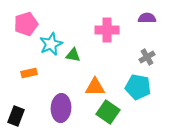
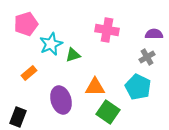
purple semicircle: moved 7 px right, 16 px down
pink cross: rotated 10 degrees clockwise
green triangle: rotated 28 degrees counterclockwise
orange rectangle: rotated 28 degrees counterclockwise
cyan pentagon: rotated 15 degrees clockwise
purple ellipse: moved 8 px up; rotated 20 degrees counterclockwise
black rectangle: moved 2 px right, 1 px down
